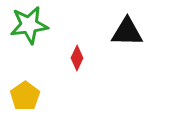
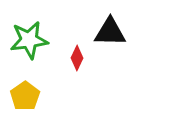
green star: moved 15 px down
black triangle: moved 17 px left
